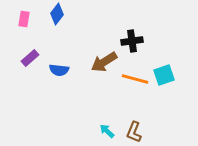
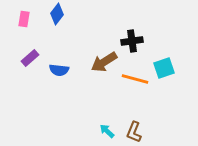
cyan square: moved 7 px up
